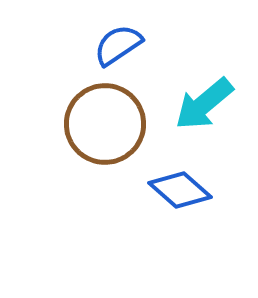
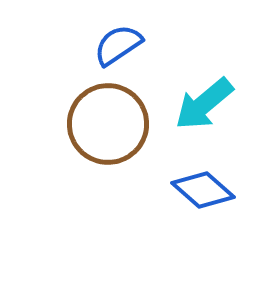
brown circle: moved 3 px right
blue diamond: moved 23 px right
